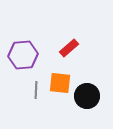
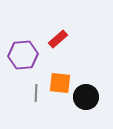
red rectangle: moved 11 px left, 9 px up
gray line: moved 3 px down
black circle: moved 1 px left, 1 px down
